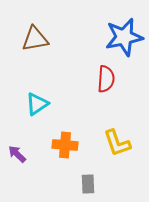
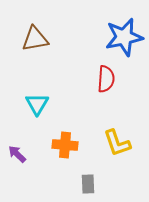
cyan triangle: rotated 25 degrees counterclockwise
